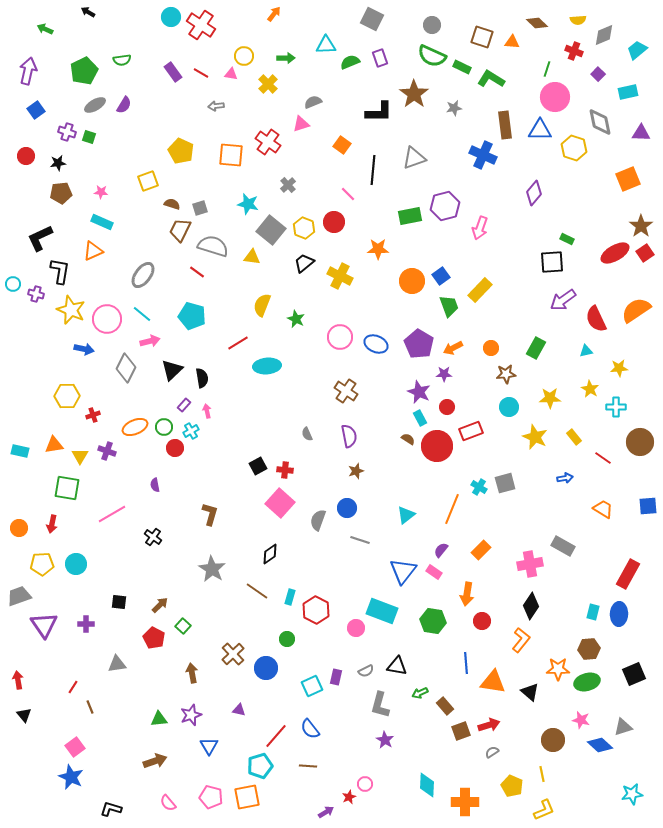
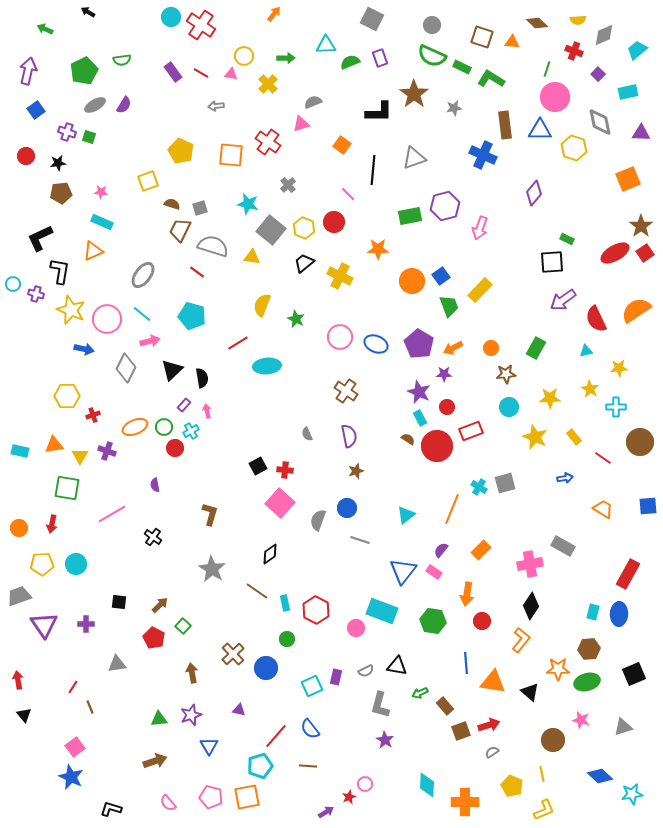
cyan rectangle at (290, 597): moved 5 px left, 6 px down; rotated 28 degrees counterclockwise
blue diamond at (600, 745): moved 31 px down
